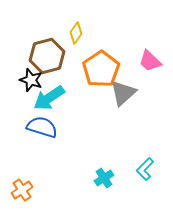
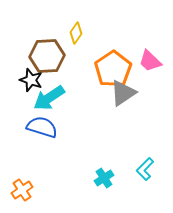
brown hexagon: rotated 12 degrees clockwise
orange pentagon: moved 12 px right
gray triangle: rotated 8 degrees clockwise
